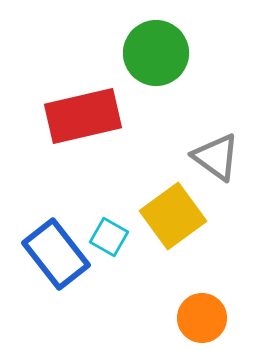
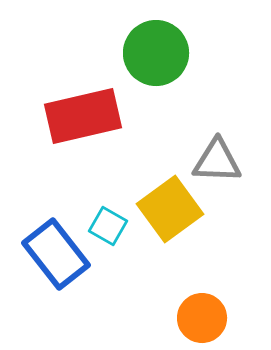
gray triangle: moved 1 px right, 4 px down; rotated 34 degrees counterclockwise
yellow square: moved 3 px left, 7 px up
cyan square: moved 1 px left, 11 px up
